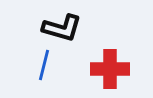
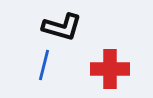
black L-shape: moved 1 px up
